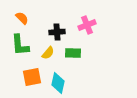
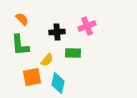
orange semicircle: moved 1 px down
pink cross: moved 1 px down
yellow semicircle: moved 1 px left, 7 px down
